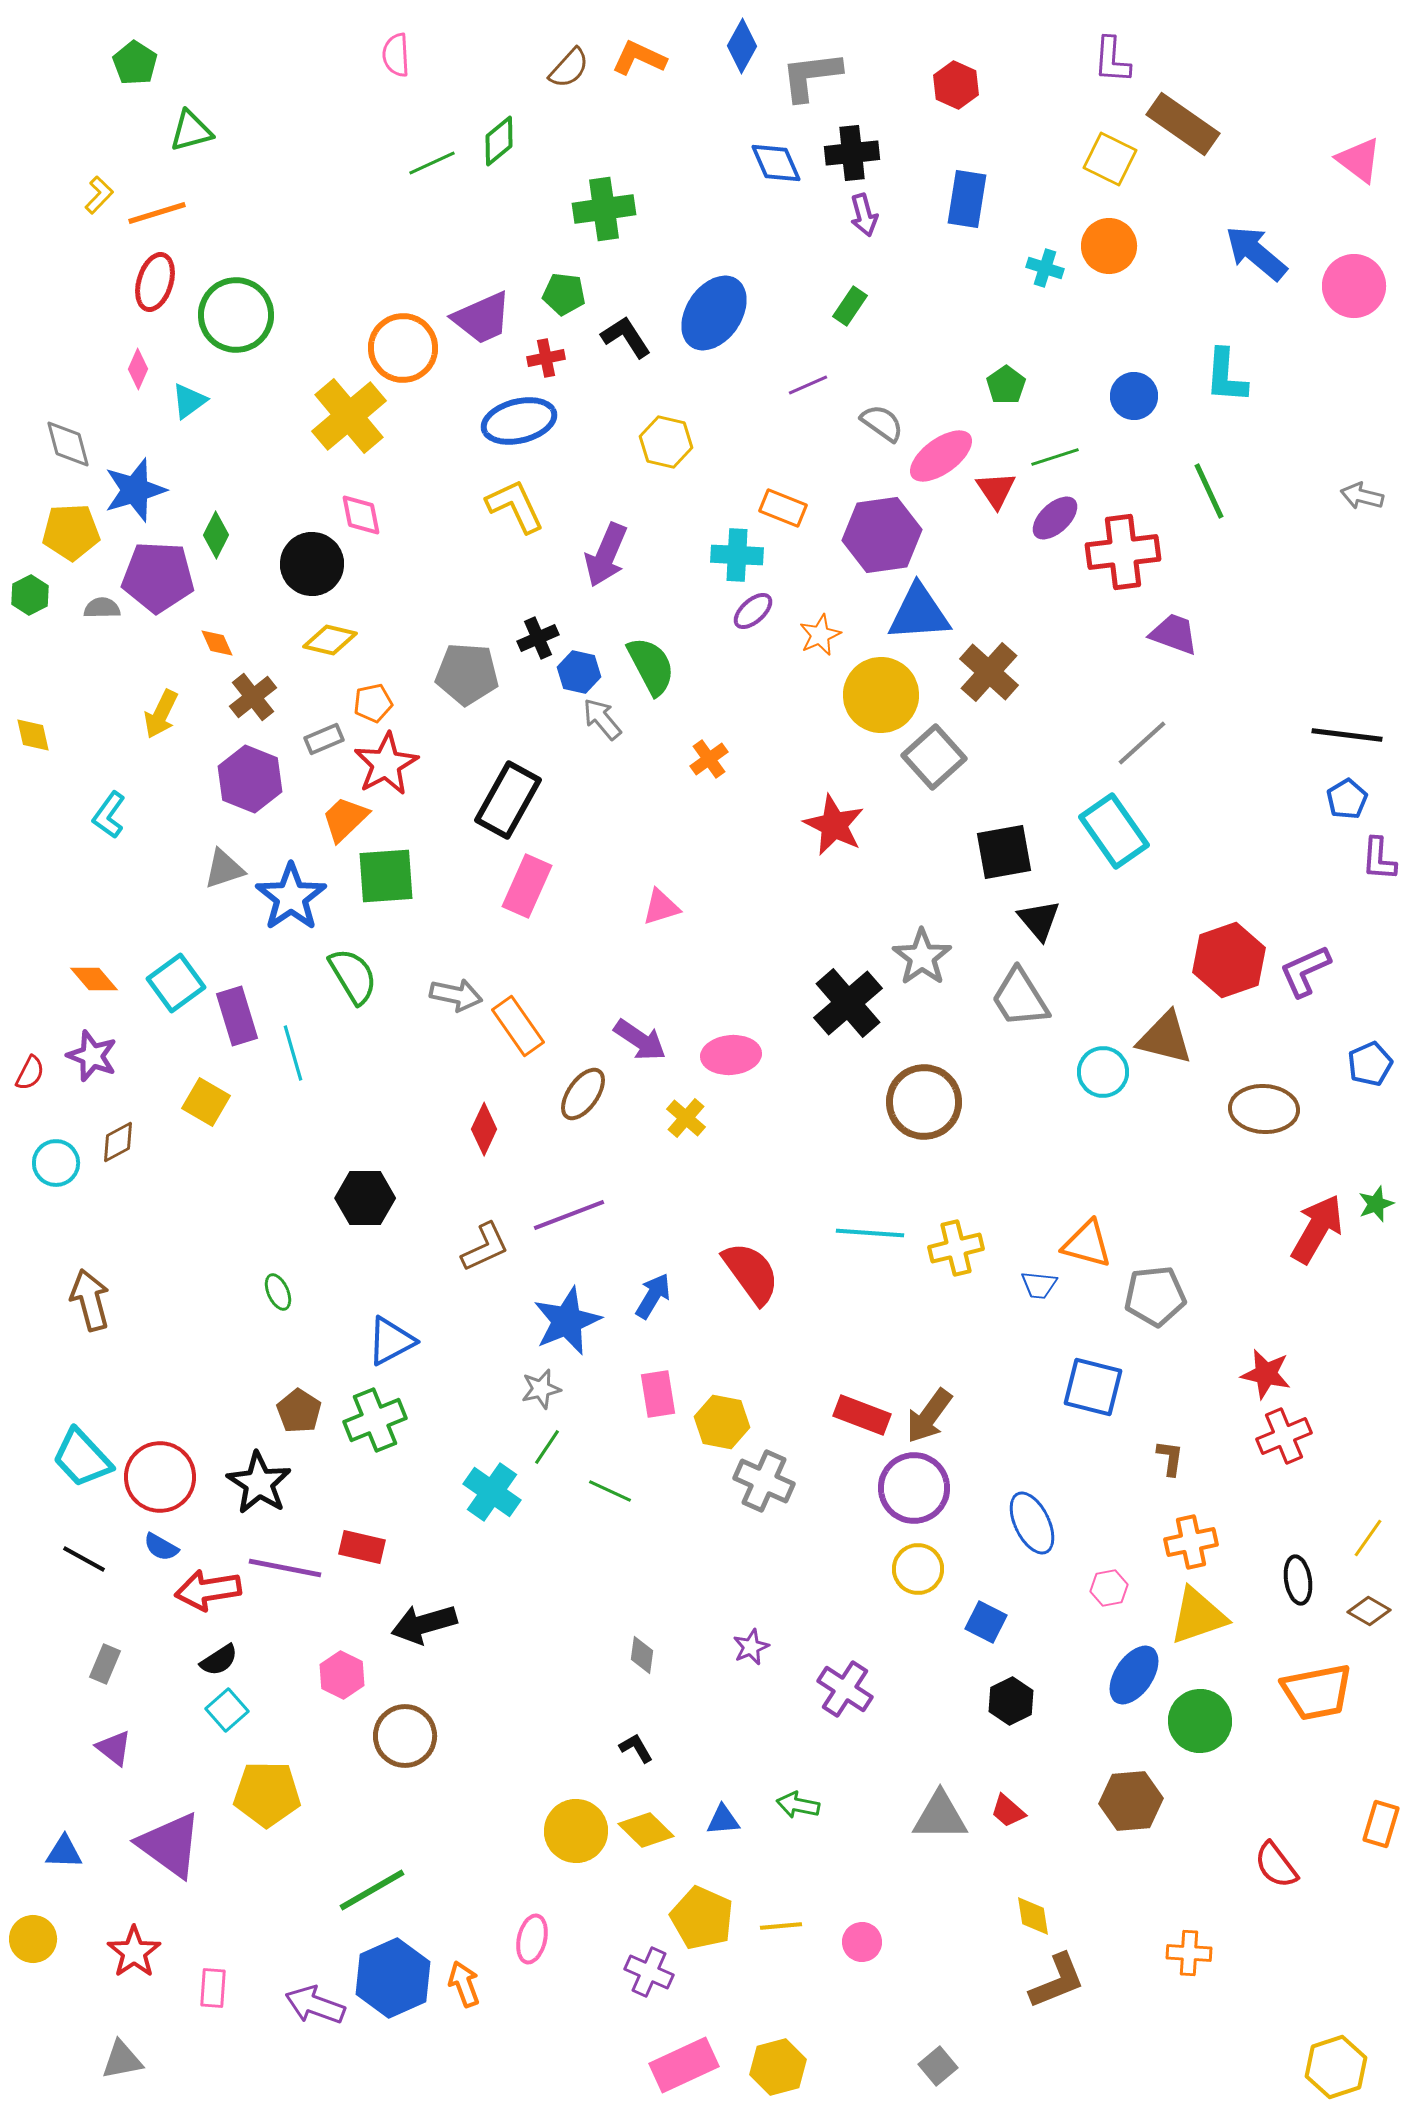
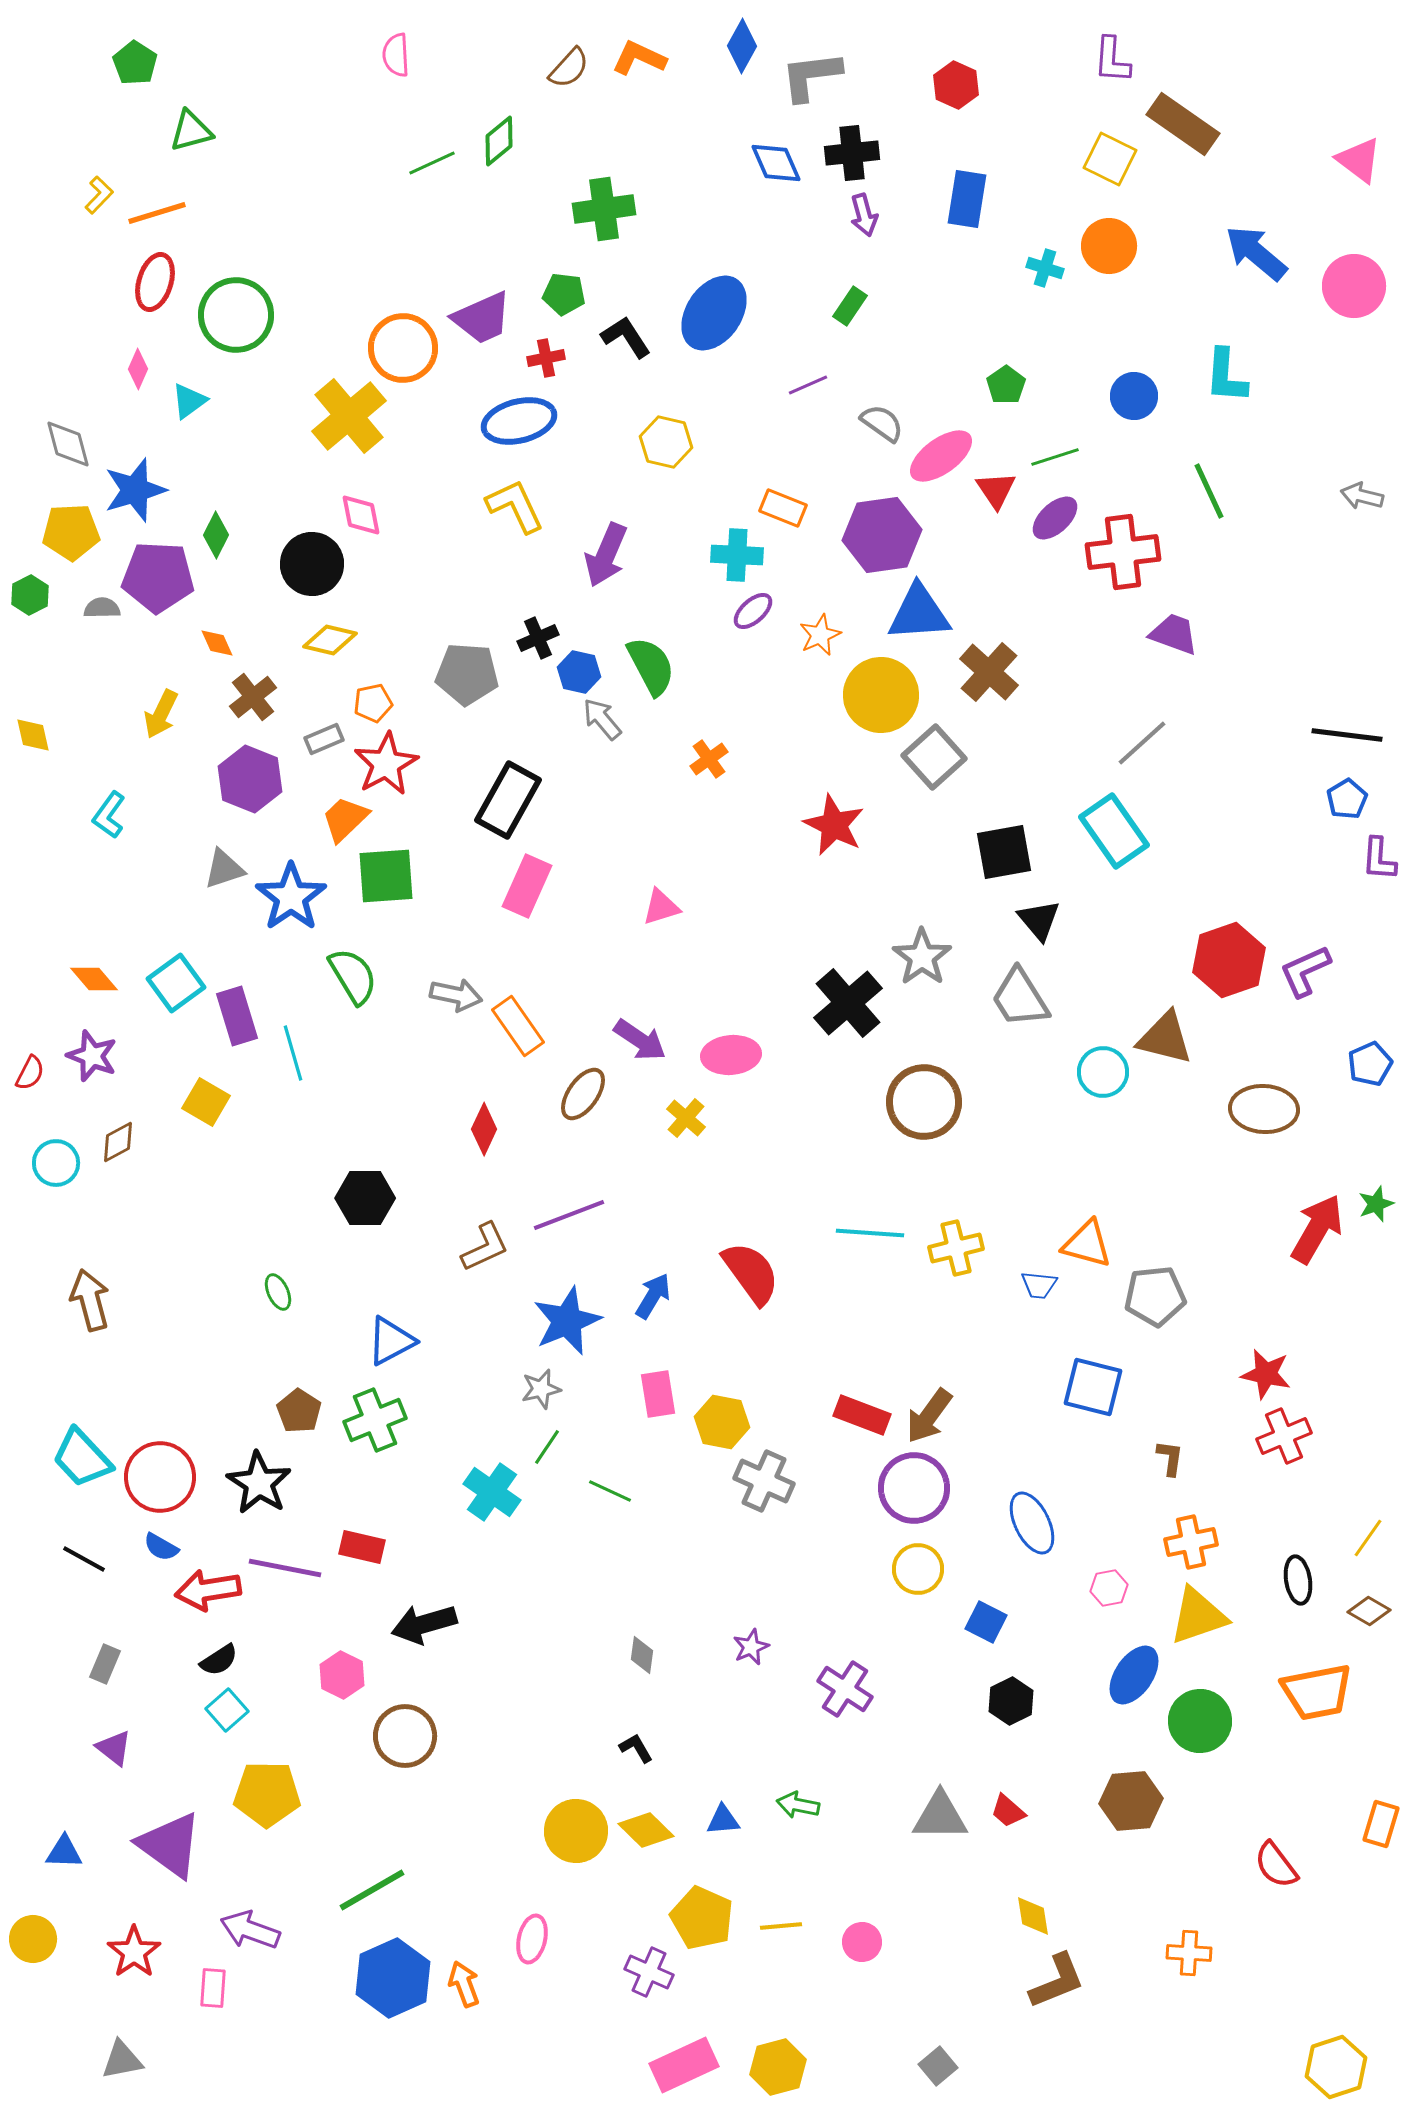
purple arrow at (315, 2005): moved 65 px left, 75 px up
